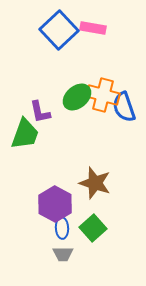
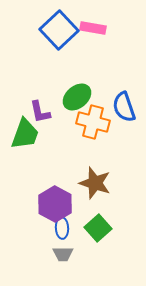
orange cross: moved 10 px left, 27 px down
green square: moved 5 px right
